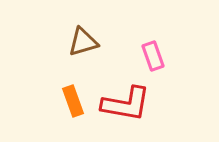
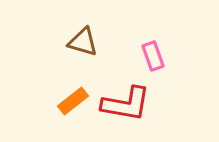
brown triangle: rotated 32 degrees clockwise
orange rectangle: rotated 72 degrees clockwise
